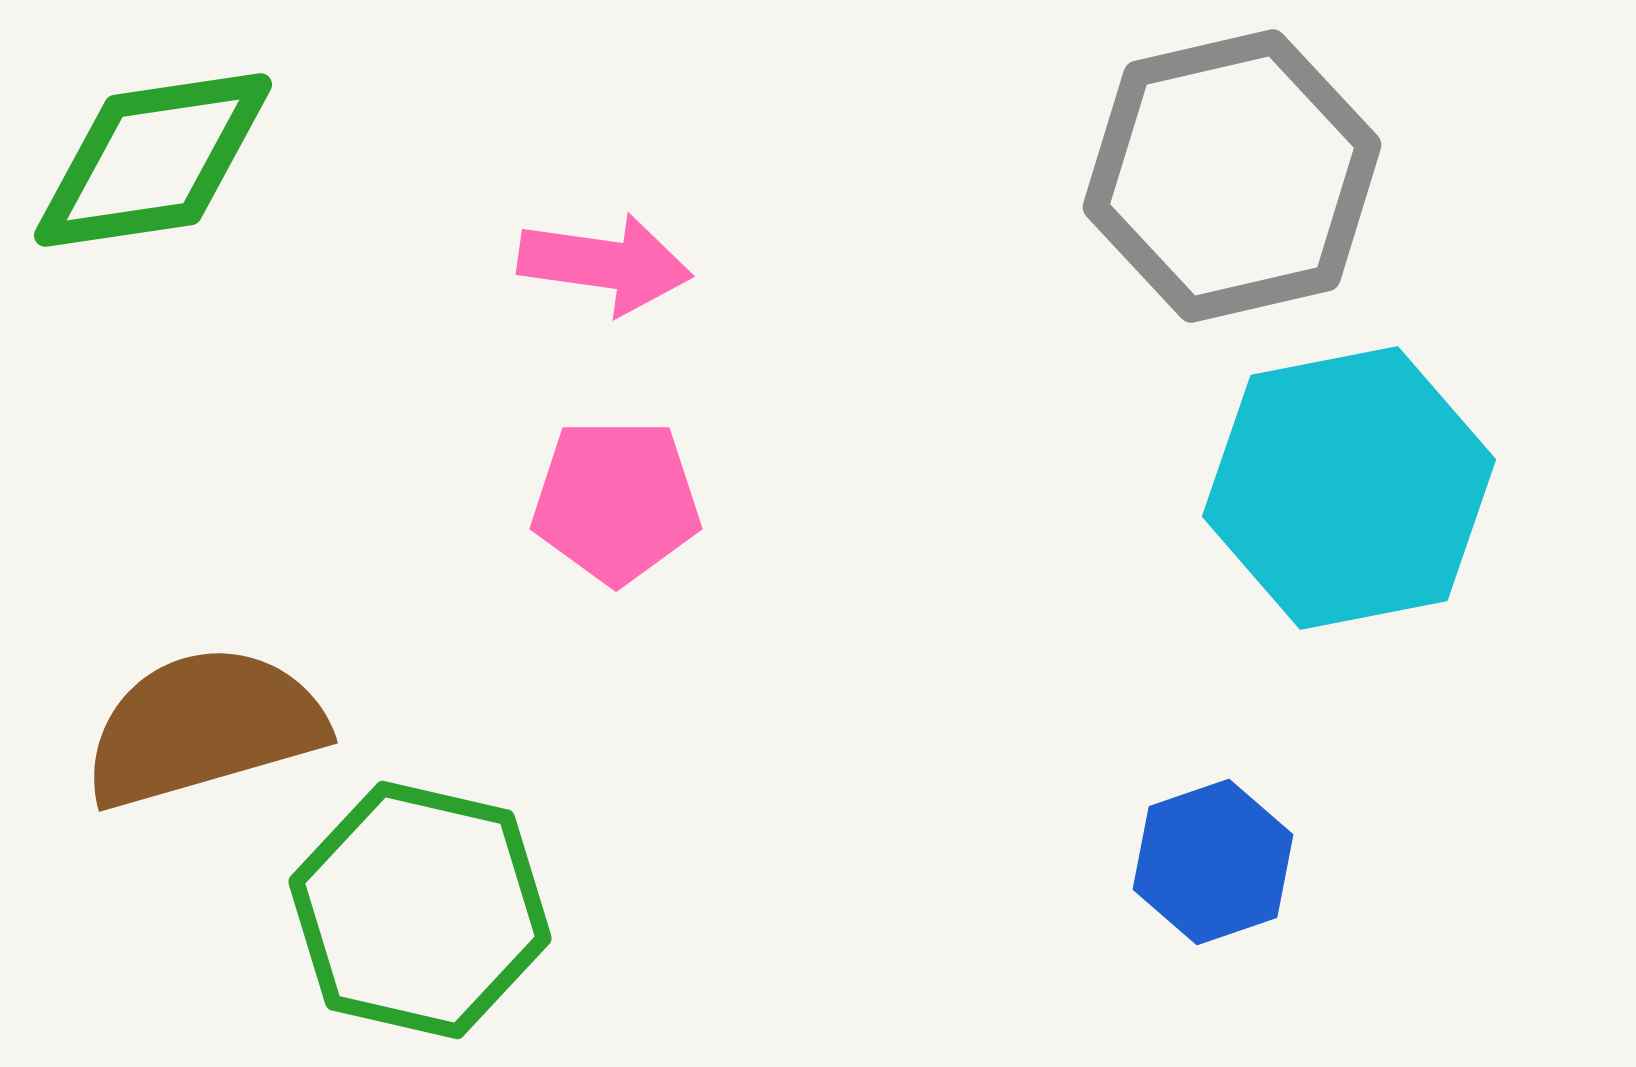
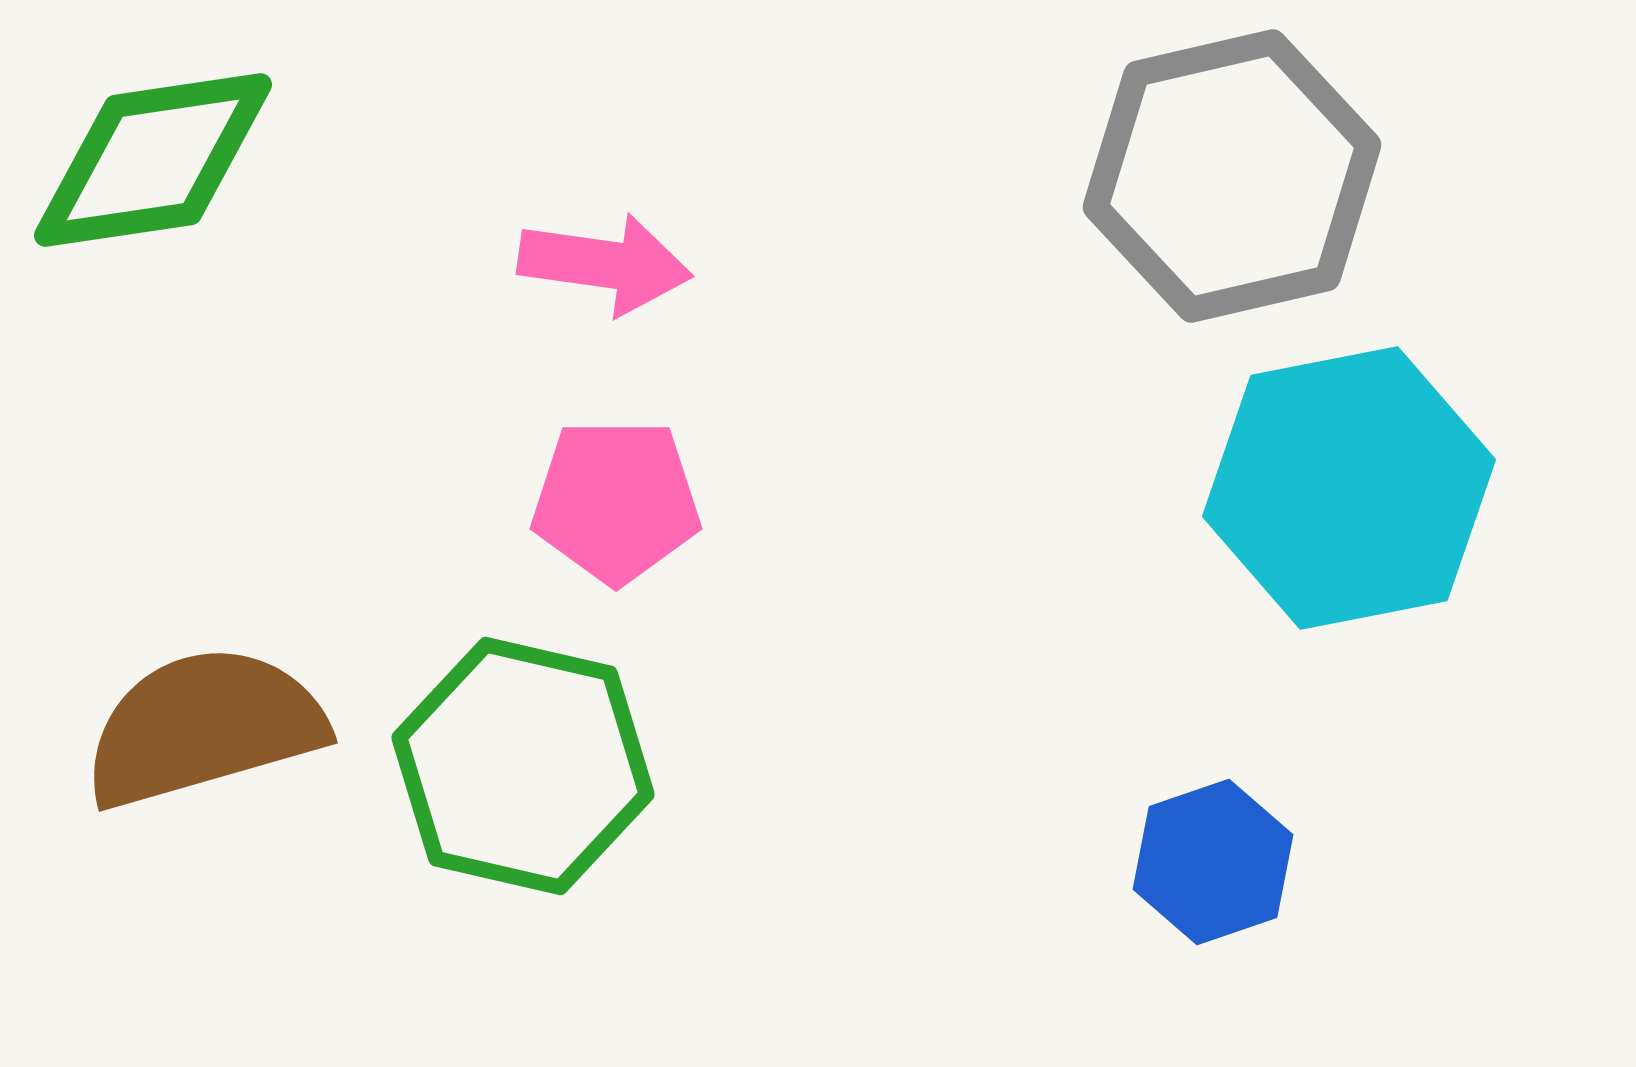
green hexagon: moved 103 px right, 144 px up
